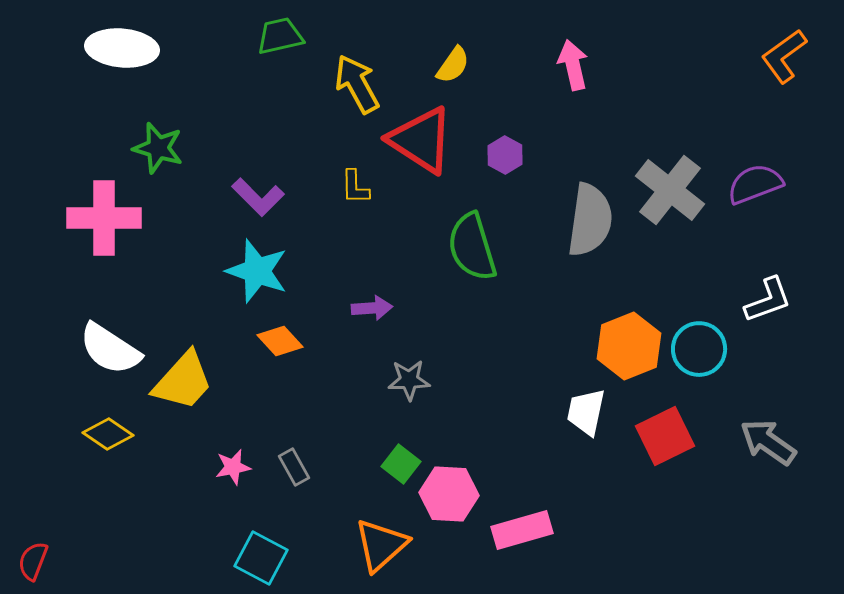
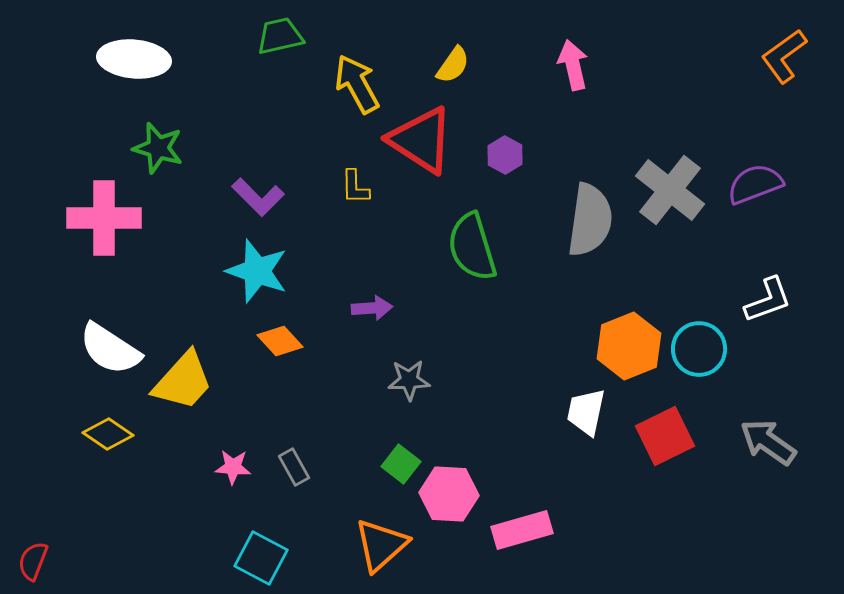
white ellipse: moved 12 px right, 11 px down
pink star: rotated 15 degrees clockwise
